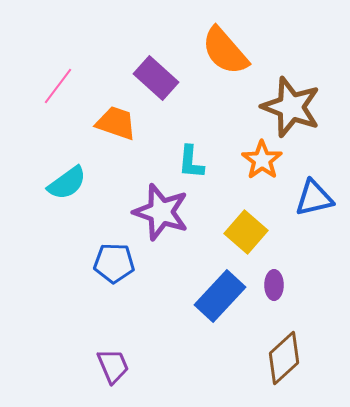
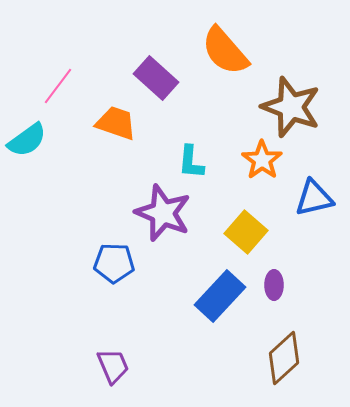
cyan semicircle: moved 40 px left, 43 px up
purple star: moved 2 px right, 1 px down; rotated 4 degrees clockwise
